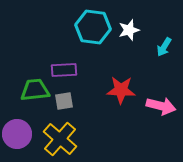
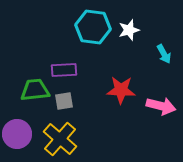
cyan arrow: moved 7 px down; rotated 60 degrees counterclockwise
